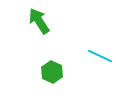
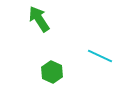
green arrow: moved 2 px up
